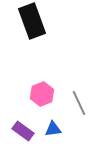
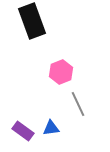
pink hexagon: moved 19 px right, 22 px up
gray line: moved 1 px left, 1 px down
blue triangle: moved 2 px left, 1 px up
